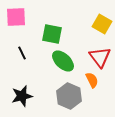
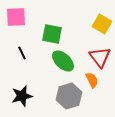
gray hexagon: rotated 20 degrees clockwise
